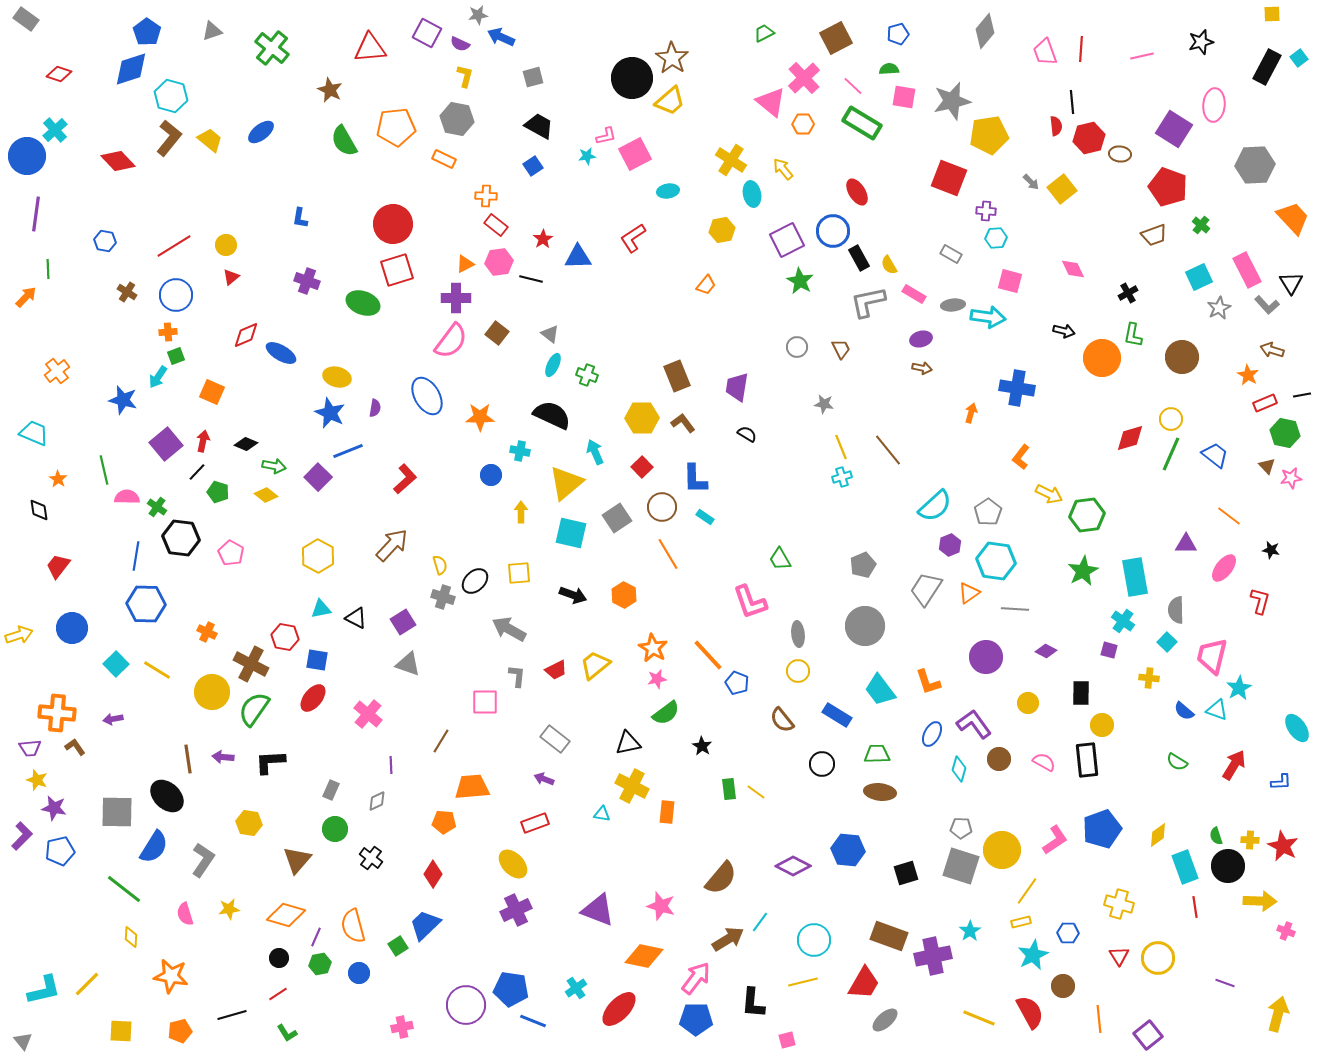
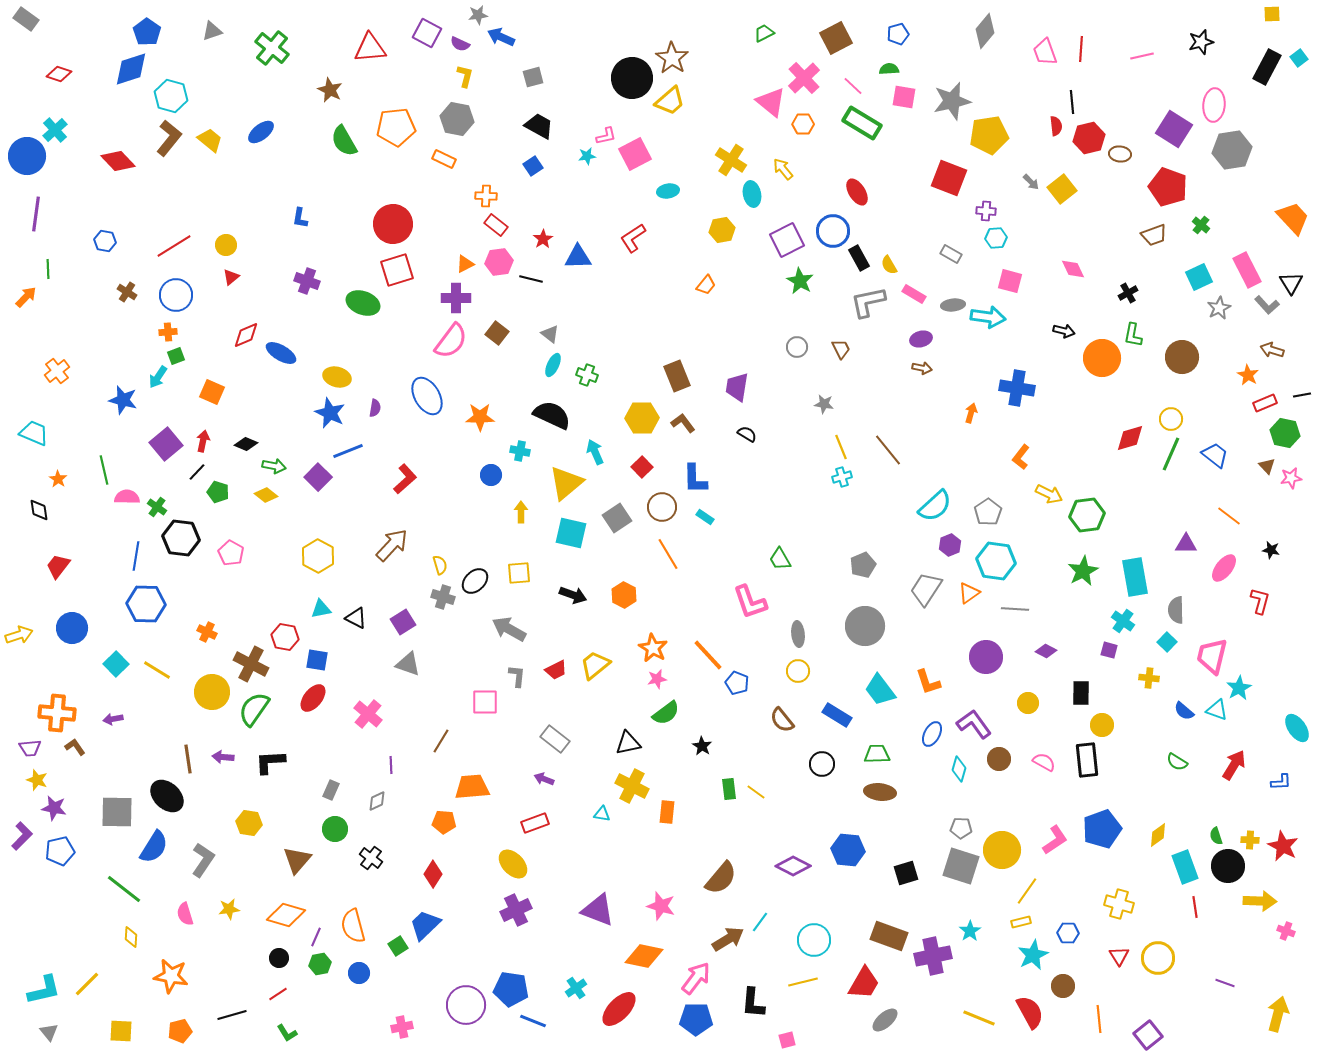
gray hexagon at (1255, 165): moved 23 px left, 15 px up; rotated 6 degrees counterclockwise
gray triangle at (23, 1041): moved 26 px right, 9 px up
